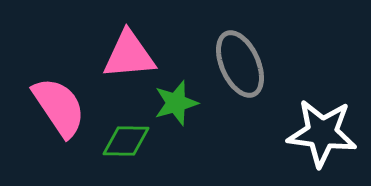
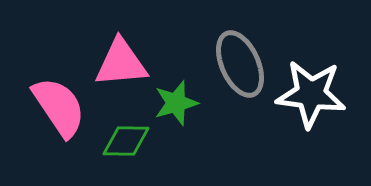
pink triangle: moved 8 px left, 8 px down
white star: moved 11 px left, 39 px up
